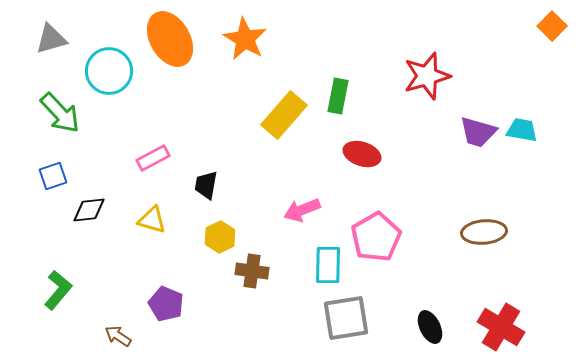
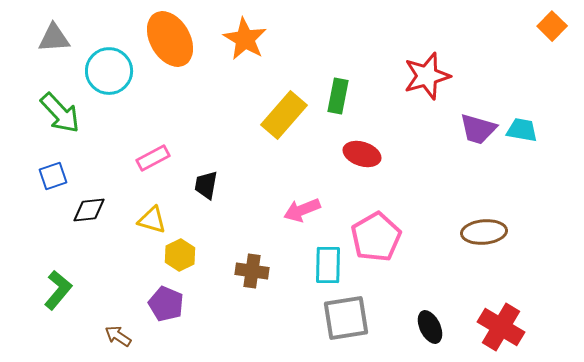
gray triangle: moved 3 px right, 1 px up; rotated 12 degrees clockwise
purple trapezoid: moved 3 px up
yellow hexagon: moved 40 px left, 18 px down
